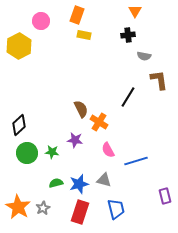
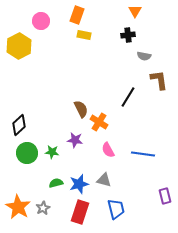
blue line: moved 7 px right, 7 px up; rotated 25 degrees clockwise
